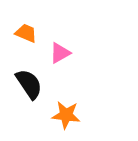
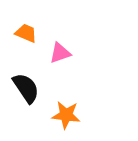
pink triangle: rotated 10 degrees clockwise
black semicircle: moved 3 px left, 4 px down
